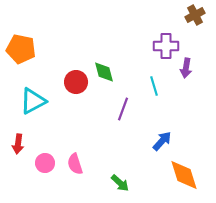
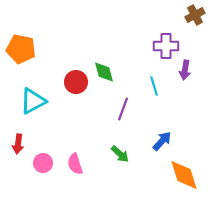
purple arrow: moved 1 px left, 2 px down
pink circle: moved 2 px left
green arrow: moved 29 px up
